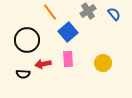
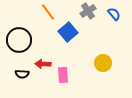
orange line: moved 2 px left
black circle: moved 8 px left
pink rectangle: moved 5 px left, 16 px down
red arrow: rotated 14 degrees clockwise
black semicircle: moved 1 px left
